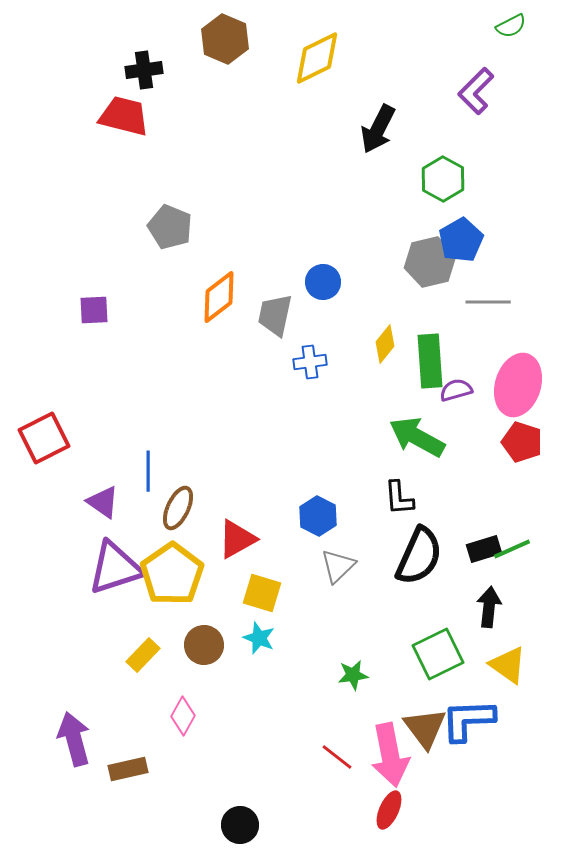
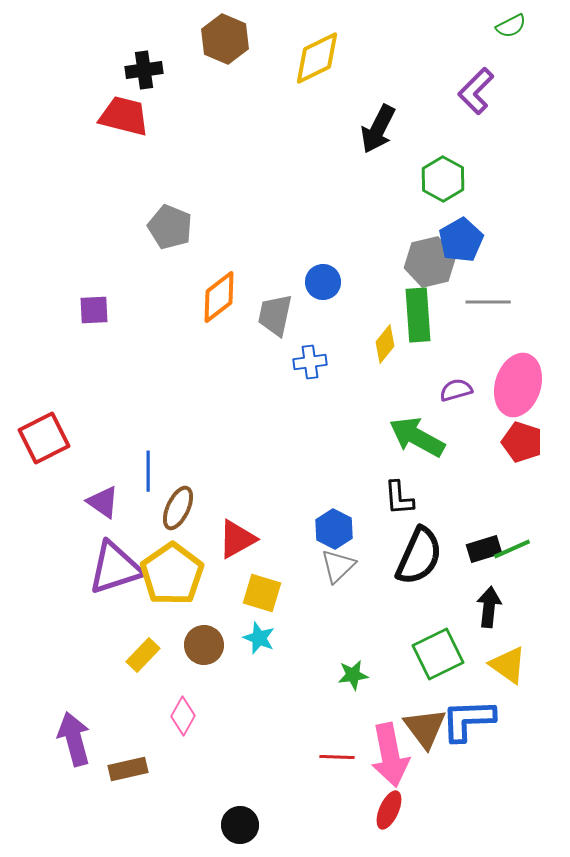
green rectangle at (430, 361): moved 12 px left, 46 px up
blue hexagon at (318, 516): moved 16 px right, 13 px down
red line at (337, 757): rotated 36 degrees counterclockwise
